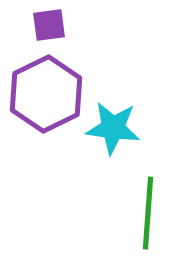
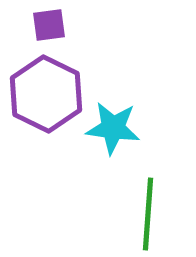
purple hexagon: rotated 8 degrees counterclockwise
green line: moved 1 px down
